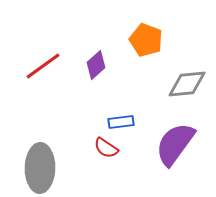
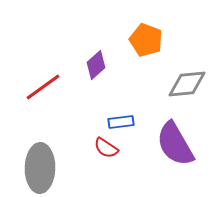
red line: moved 21 px down
purple semicircle: rotated 66 degrees counterclockwise
